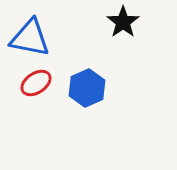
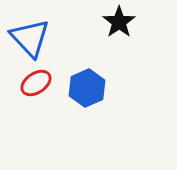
black star: moved 4 px left
blue triangle: rotated 36 degrees clockwise
